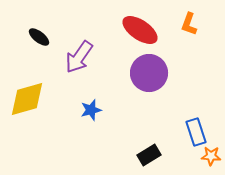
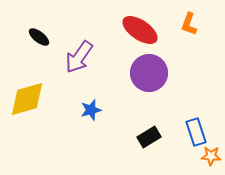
black rectangle: moved 18 px up
